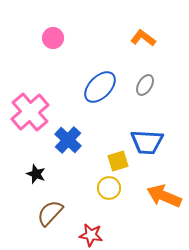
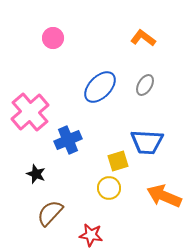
blue cross: rotated 24 degrees clockwise
